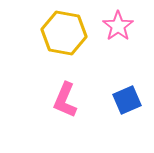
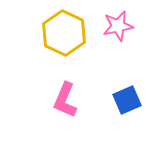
pink star: rotated 24 degrees clockwise
yellow hexagon: rotated 15 degrees clockwise
